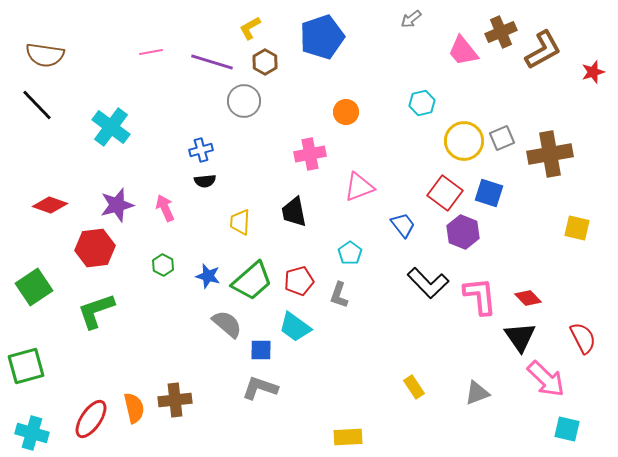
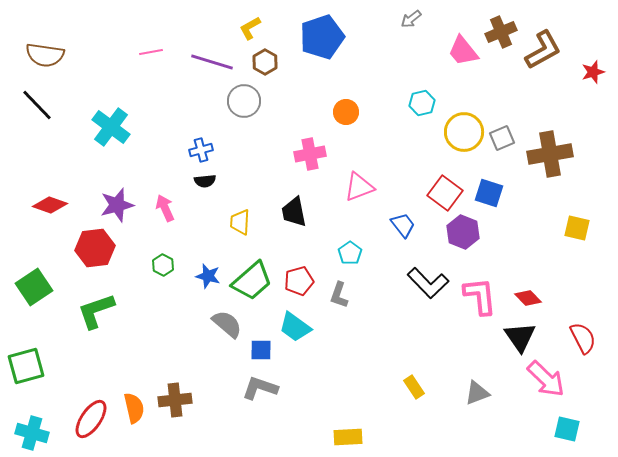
yellow circle at (464, 141): moved 9 px up
